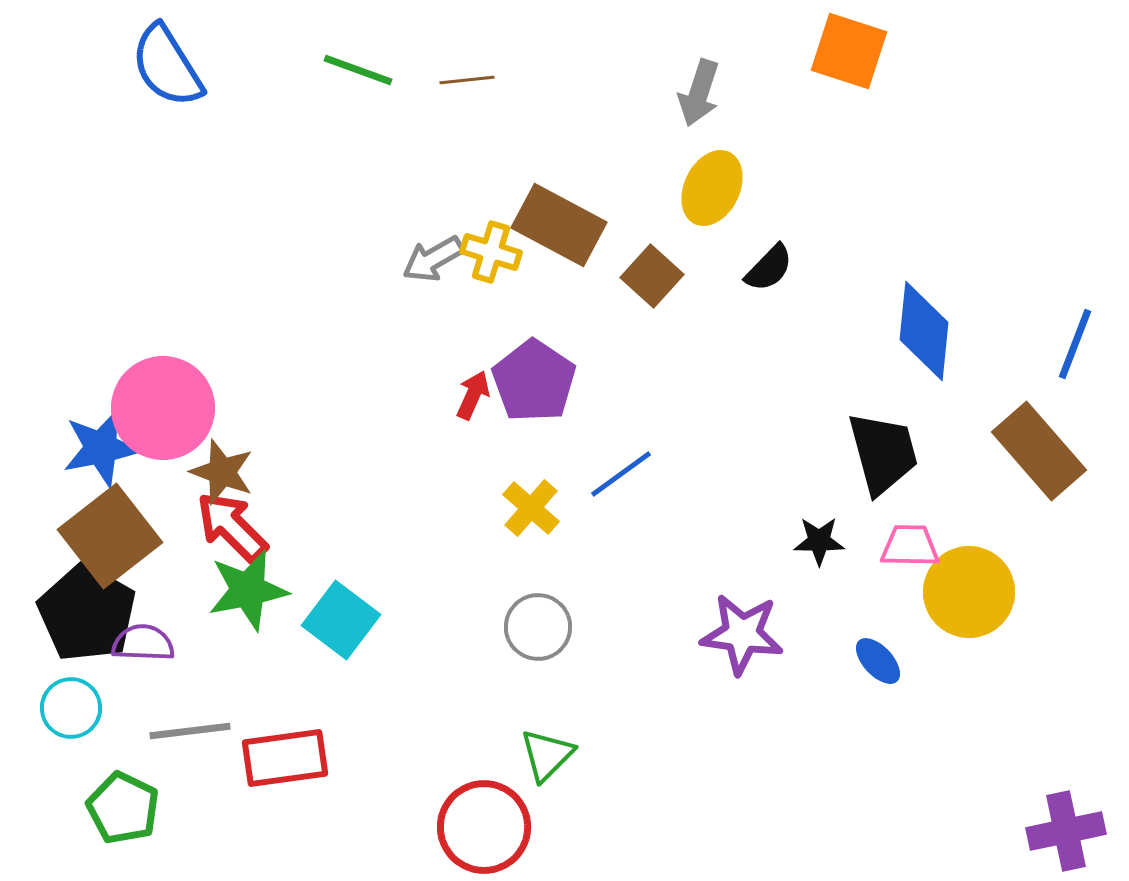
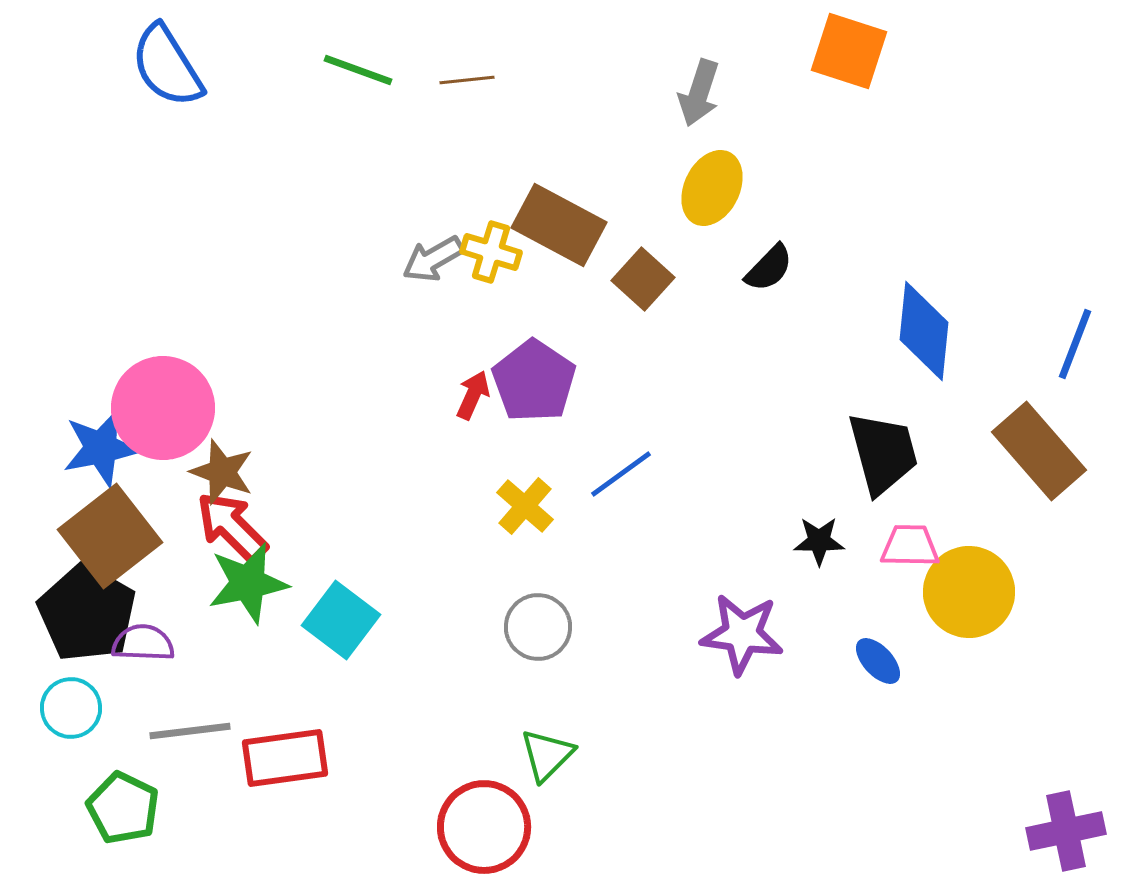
brown square at (652, 276): moved 9 px left, 3 px down
yellow cross at (531, 508): moved 6 px left, 2 px up
green star at (248, 590): moved 7 px up
